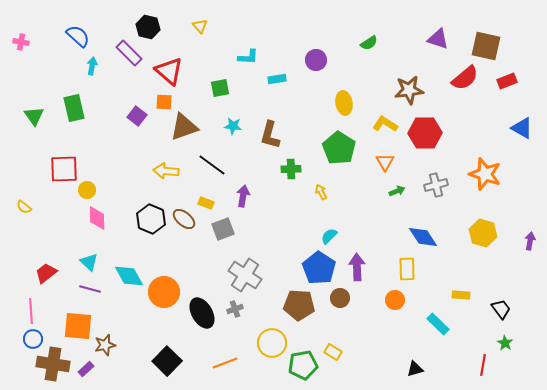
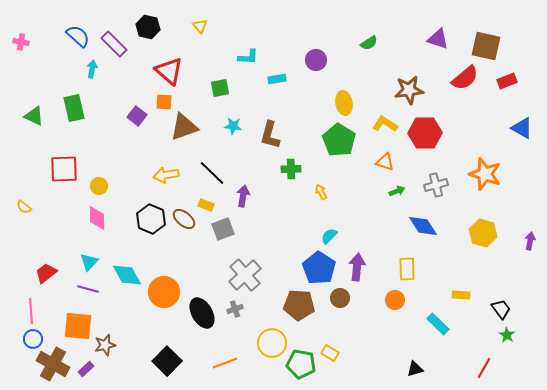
purple rectangle at (129, 53): moved 15 px left, 9 px up
cyan arrow at (92, 66): moved 3 px down
green triangle at (34, 116): rotated 30 degrees counterclockwise
green pentagon at (339, 148): moved 8 px up
orange triangle at (385, 162): rotated 42 degrees counterclockwise
black line at (212, 165): moved 8 px down; rotated 8 degrees clockwise
yellow arrow at (166, 171): moved 4 px down; rotated 15 degrees counterclockwise
yellow circle at (87, 190): moved 12 px right, 4 px up
yellow rectangle at (206, 203): moved 2 px down
blue diamond at (423, 237): moved 11 px up
cyan triangle at (89, 262): rotated 30 degrees clockwise
purple arrow at (357, 267): rotated 8 degrees clockwise
gray cross at (245, 275): rotated 16 degrees clockwise
cyan diamond at (129, 276): moved 2 px left, 1 px up
purple line at (90, 289): moved 2 px left
green star at (505, 343): moved 2 px right, 8 px up
yellow rectangle at (333, 352): moved 3 px left, 1 px down
brown cross at (53, 364): rotated 20 degrees clockwise
green pentagon at (303, 365): moved 2 px left, 1 px up; rotated 20 degrees clockwise
red line at (483, 365): moved 1 px right, 3 px down; rotated 20 degrees clockwise
